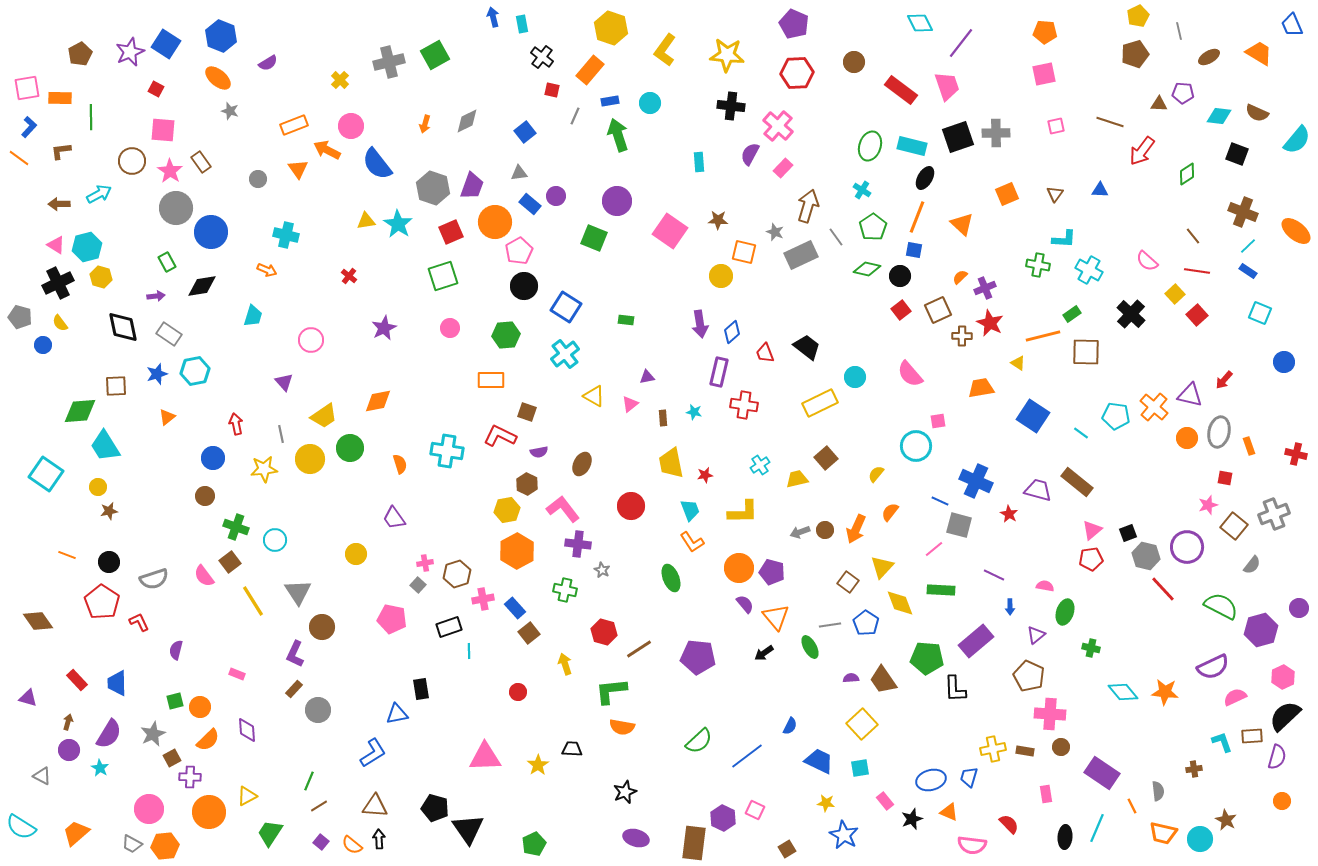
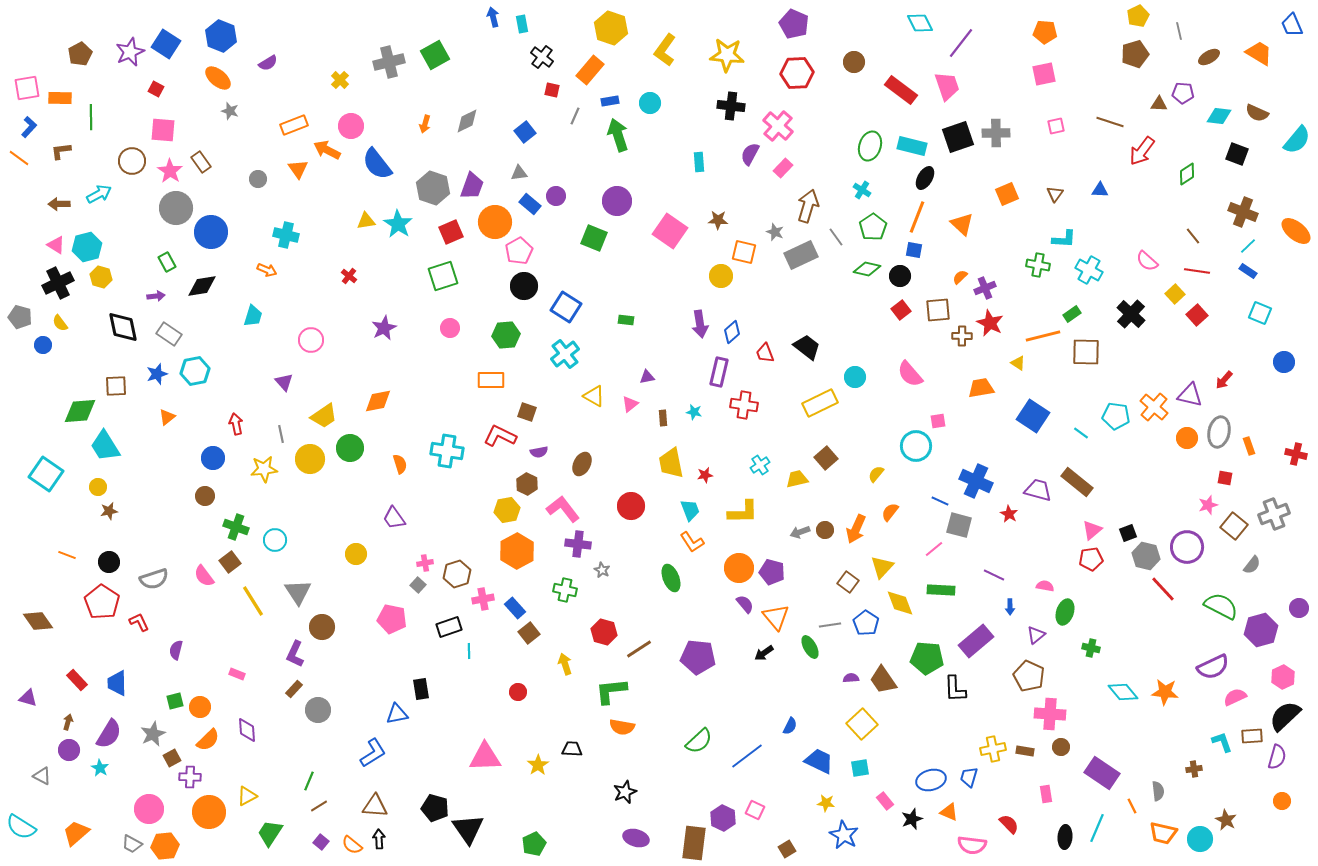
brown square at (938, 310): rotated 20 degrees clockwise
